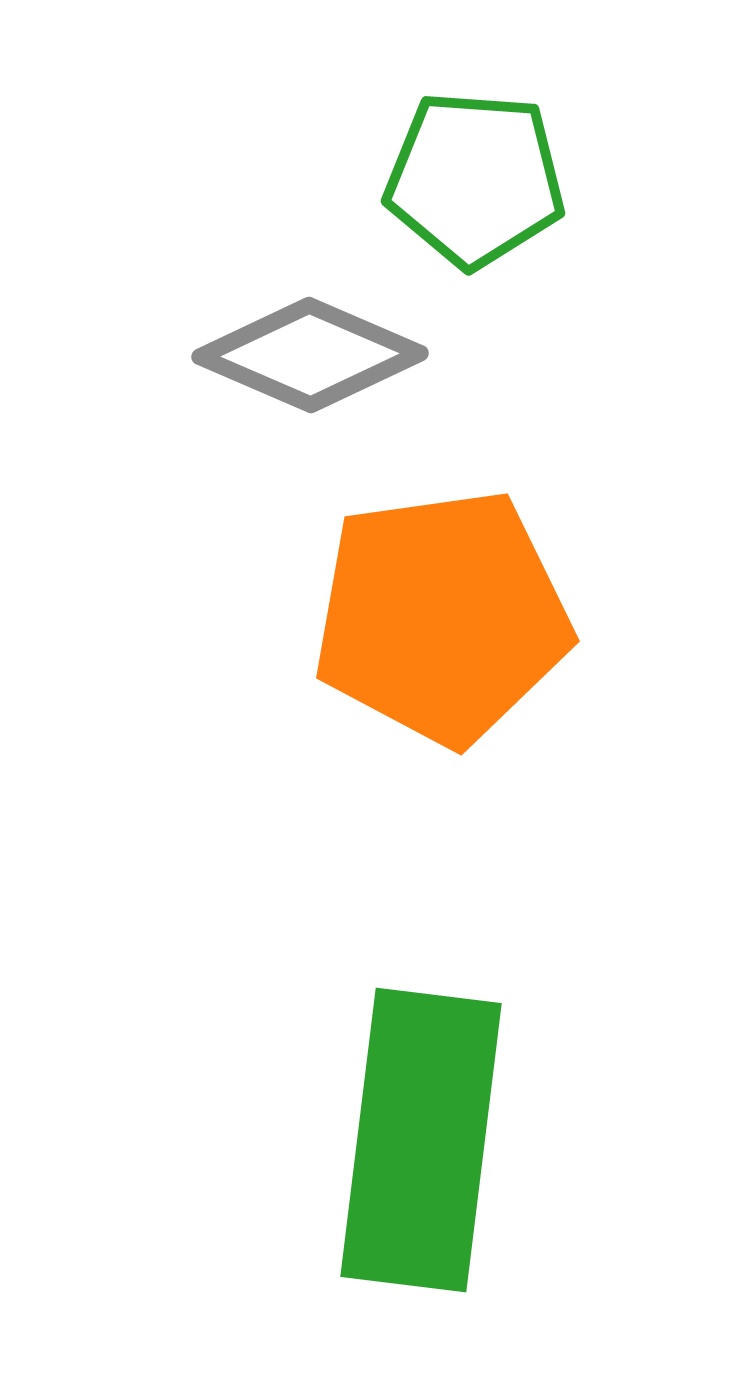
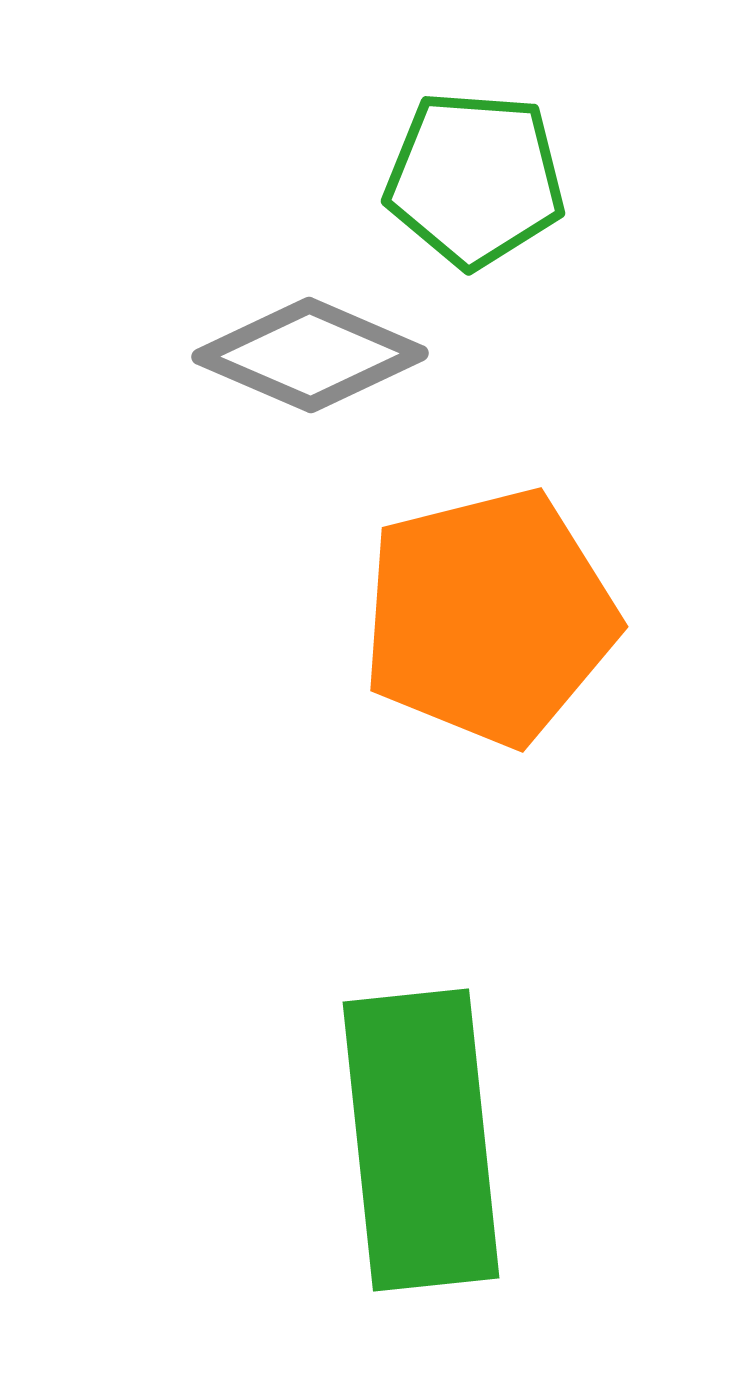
orange pentagon: moved 47 px right; rotated 6 degrees counterclockwise
green rectangle: rotated 13 degrees counterclockwise
